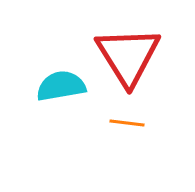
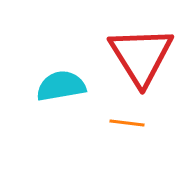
red triangle: moved 13 px right
